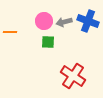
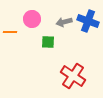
pink circle: moved 12 px left, 2 px up
